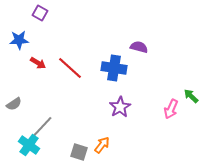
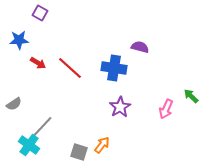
purple semicircle: moved 1 px right
pink arrow: moved 5 px left
